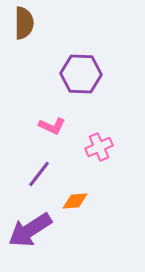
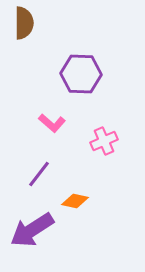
pink L-shape: moved 3 px up; rotated 16 degrees clockwise
pink cross: moved 5 px right, 6 px up
orange diamond: rotated 16 degrees clockwise
purple arrow: moved 2 px right
